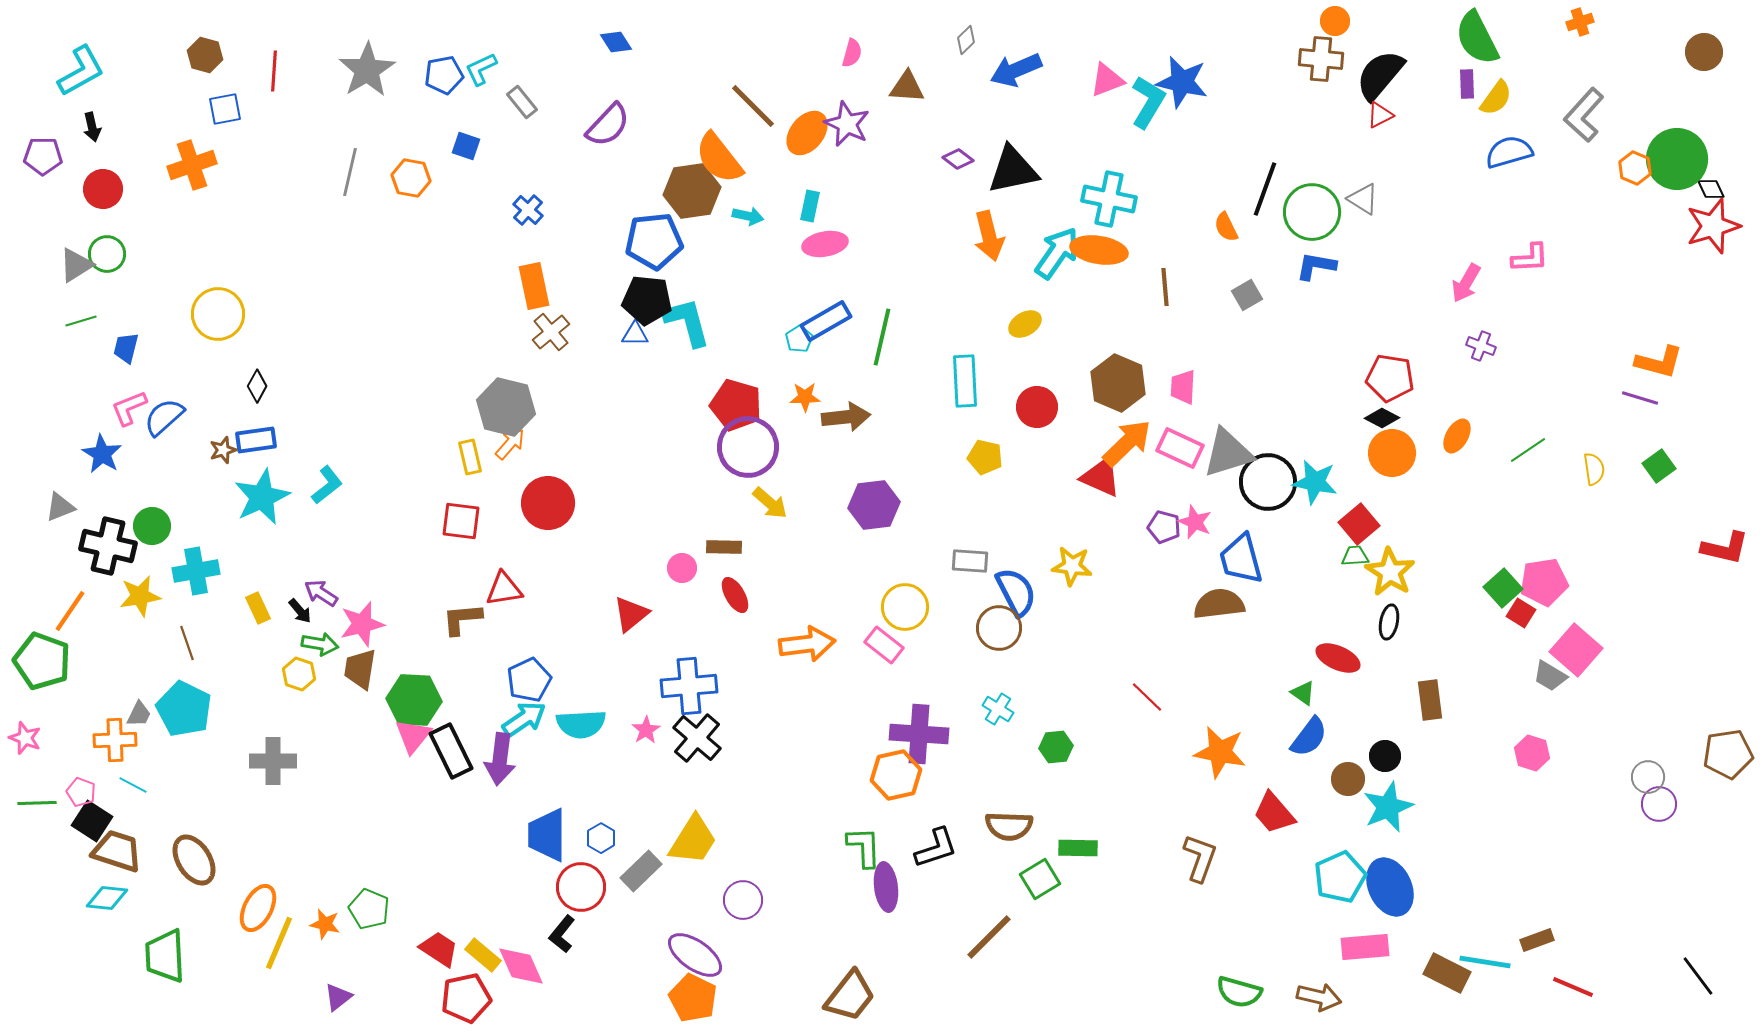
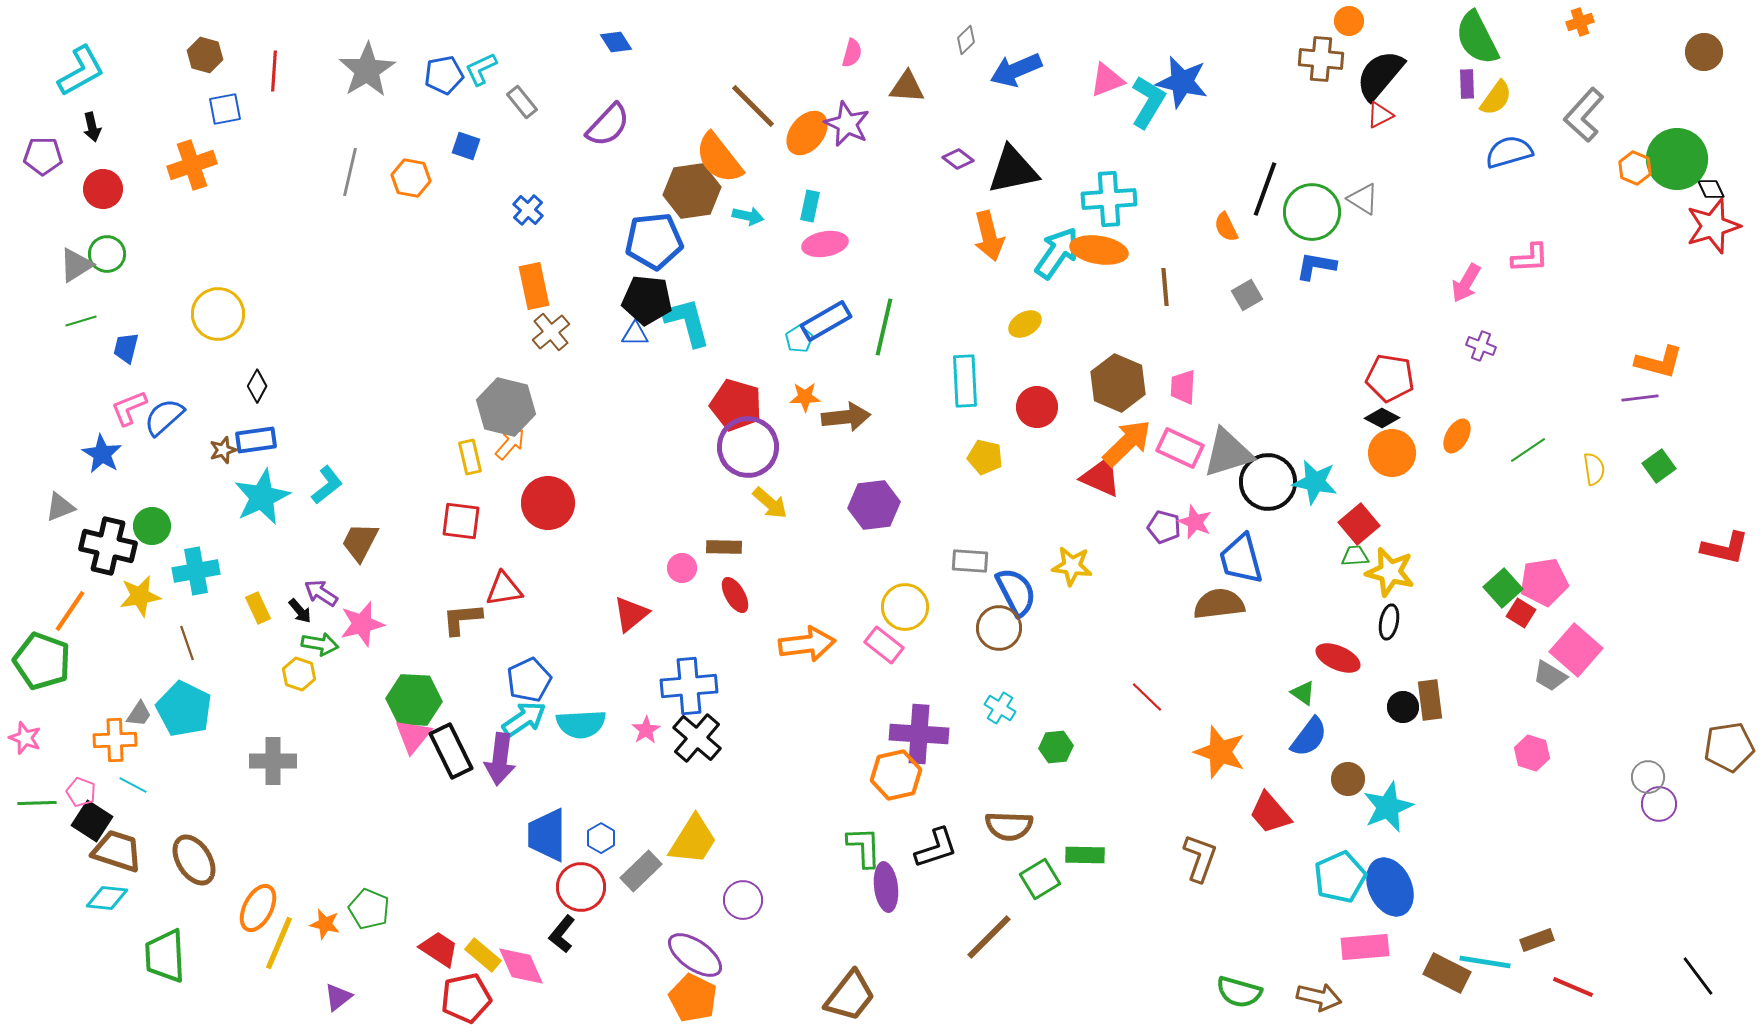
orange circle at (1335, 21): moved 14 px right
cyan cross at (1109, 199): rotated 16 degrees counterclockwise
green line at (882, 337): moved 2 px right, 10 px up
purple line at (1640, 398): rotated 24 degrees counterclockwise
yellow star at (1390, 572): rotated 18 degrees counterclockwise
brown trapezoid at (360, 669): moved 127 px up; rotated 18 degrees clockwise
cyan cross at (998, 709): moved 2 px right, 1 px up
gray trapezoid at (139, 714): rotated 8 degrees clockwise
orange star at (1220, 752): rotated 8 degrees clockwise
brown pentagon at (1728, 754): moved 1 px right, 7 px up
black circle at (1385, 756): moved 18 px right, 49 px up
red trapezoid at (1274, 813): moved 4 px left
green rectangle at (1078, 848): moved 7 px right, 7 px down
